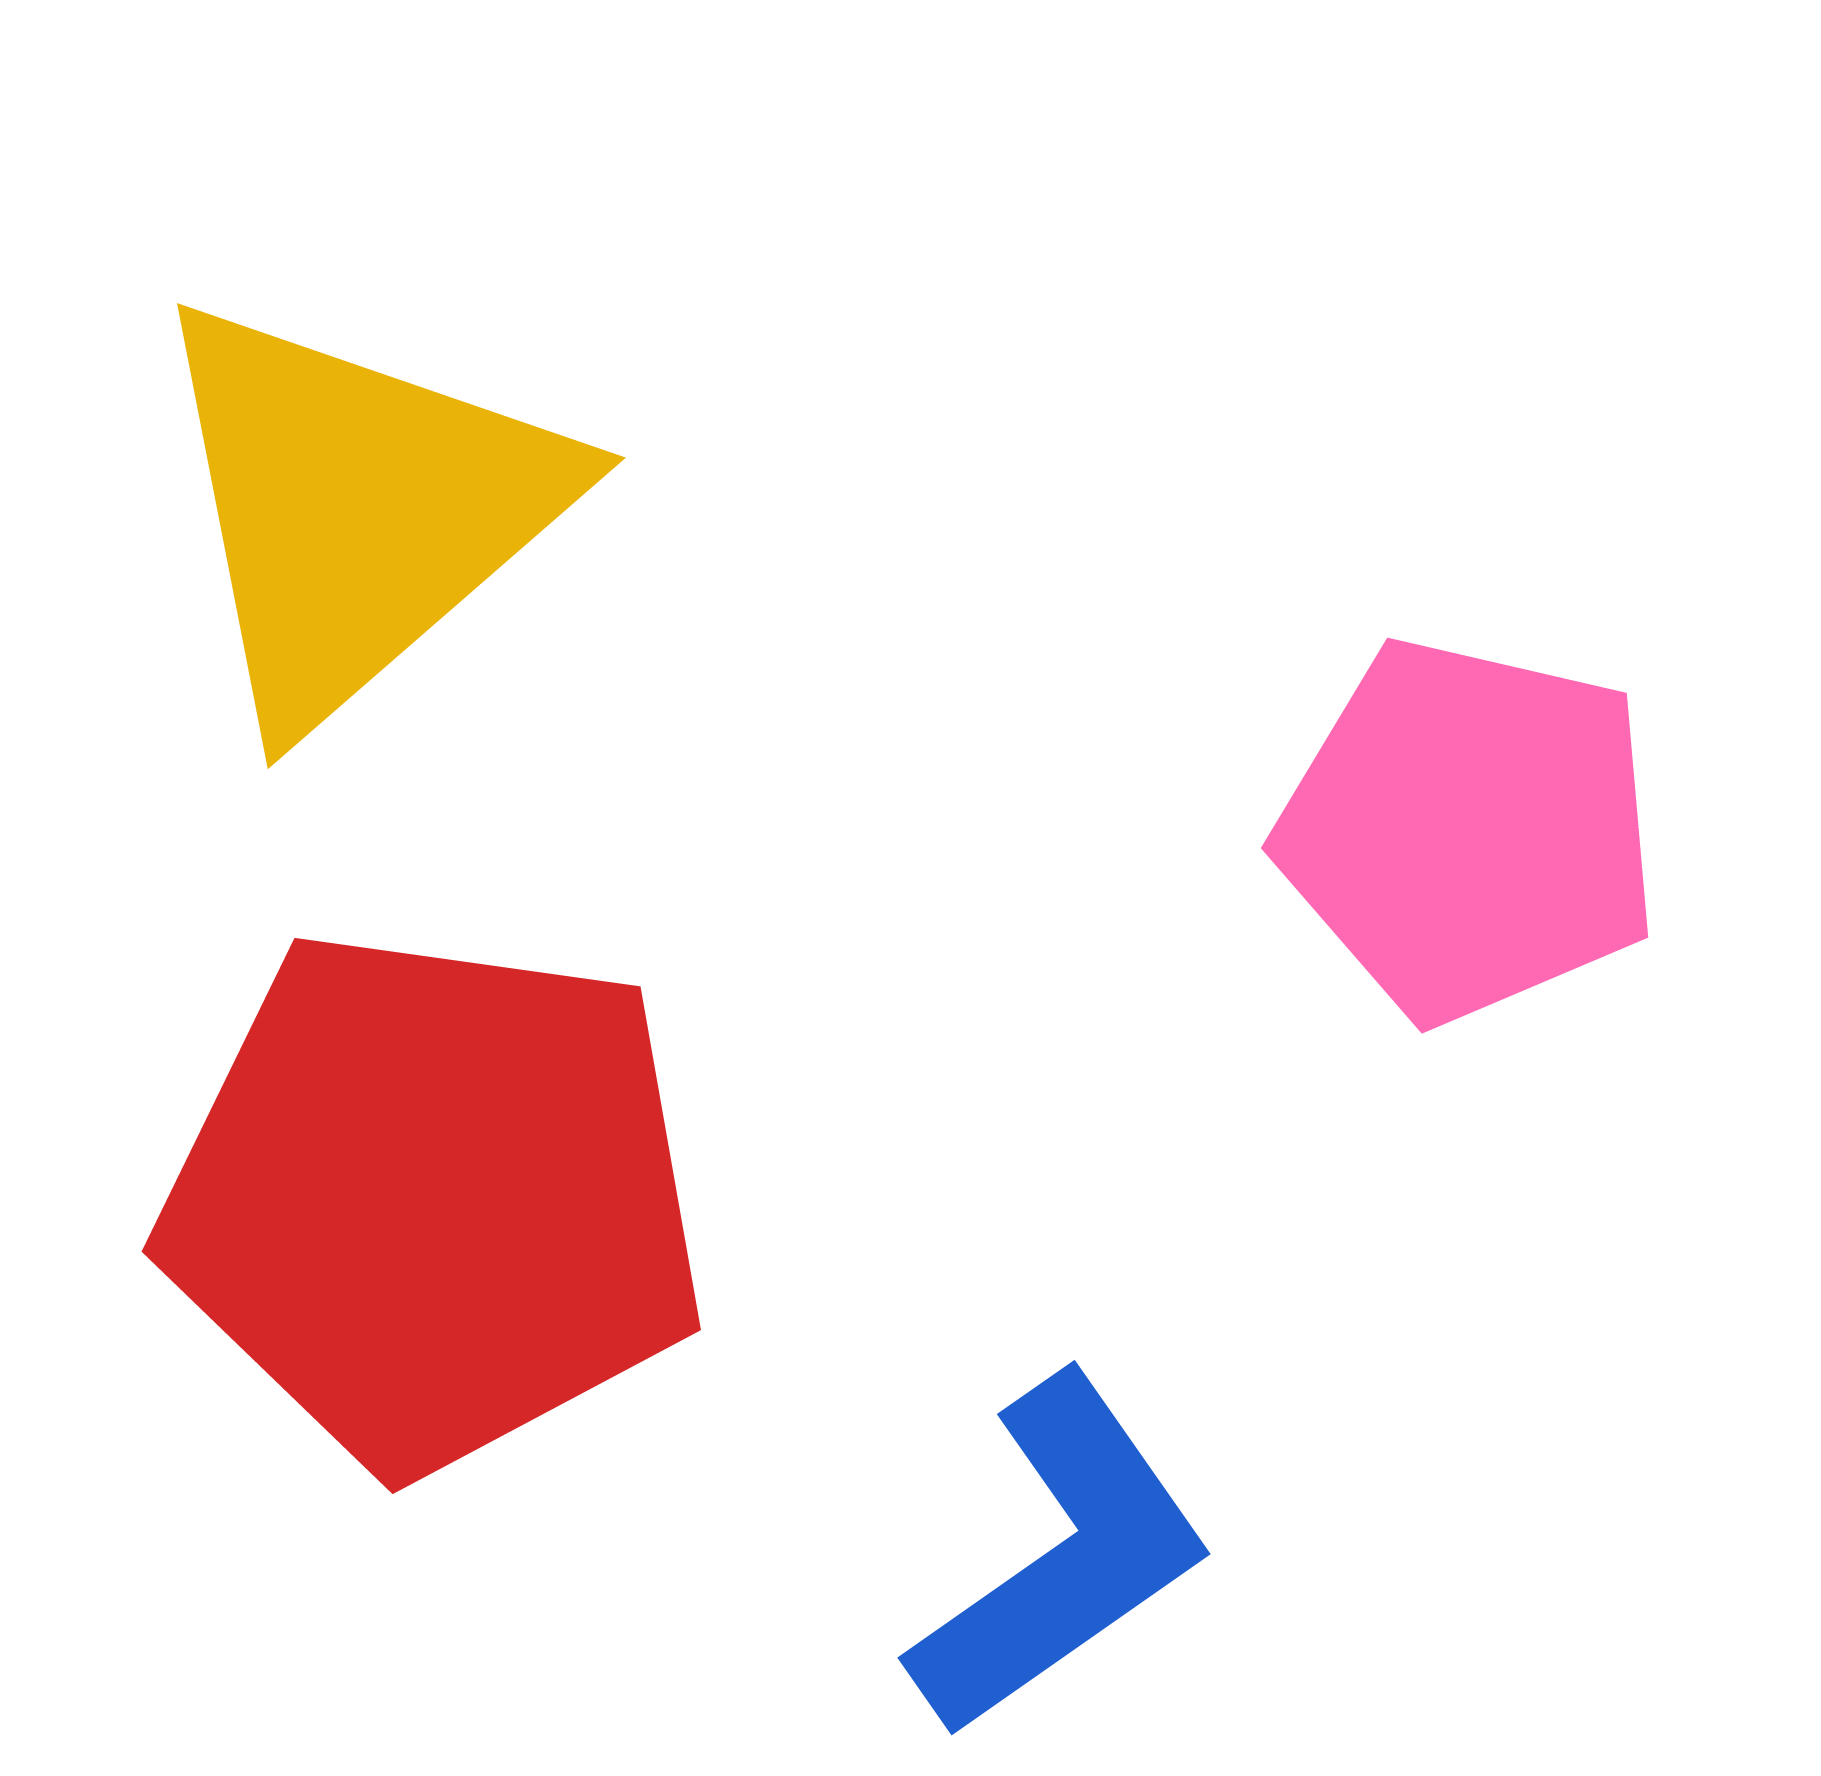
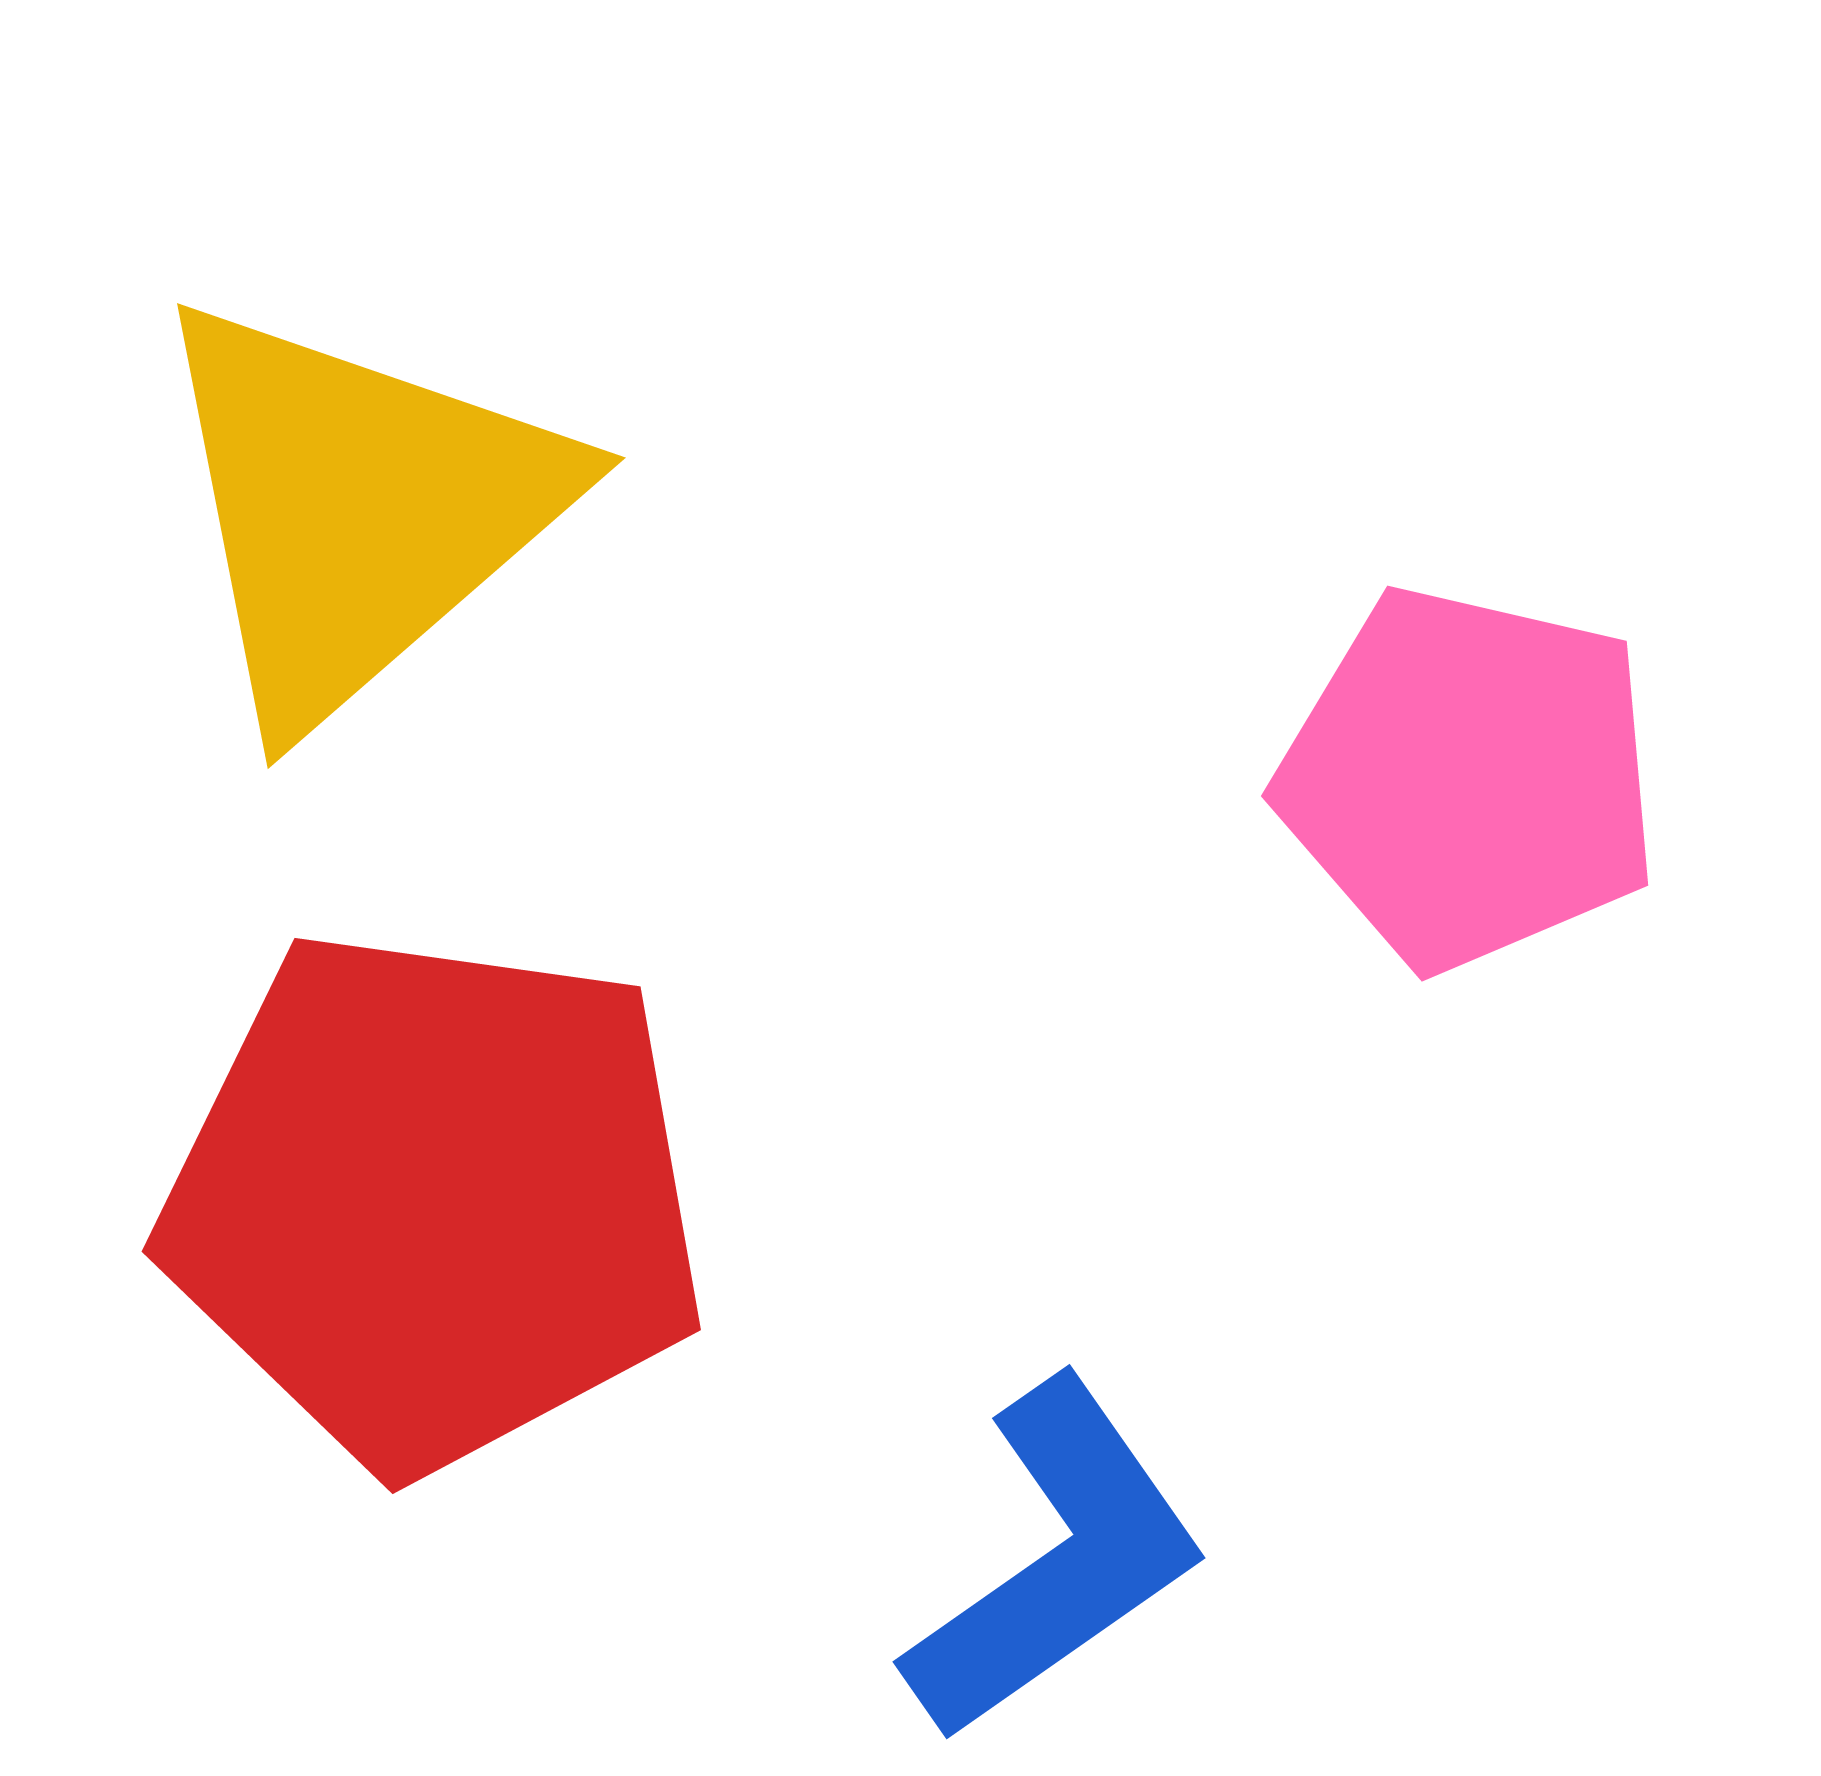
pink pentagon: moved 52 px up
blue L-shape: moved 5 px left, 4 px down
